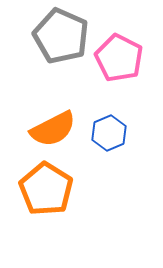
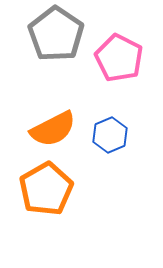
gray pentagon: moved 5 px left, 2 px up; rotated 10 degrees clockwise
blue hexagon: moved 1 px right, 2 px down
orange pentagon: rotated 10 degrees clockwise
